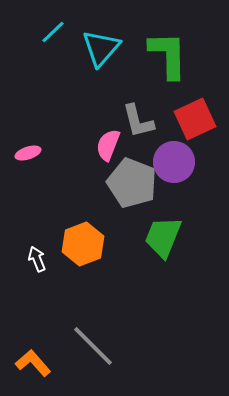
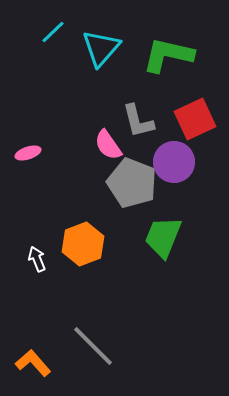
green L-shape: rotated 76 degrees counterclockwise
pink semicircle: rotated 56 degrees counterclockwise
